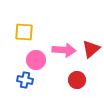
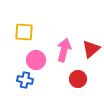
pink arrow: rotated 80 degrees counterclockwise
red circle: moved 1 px right, 1 px up
